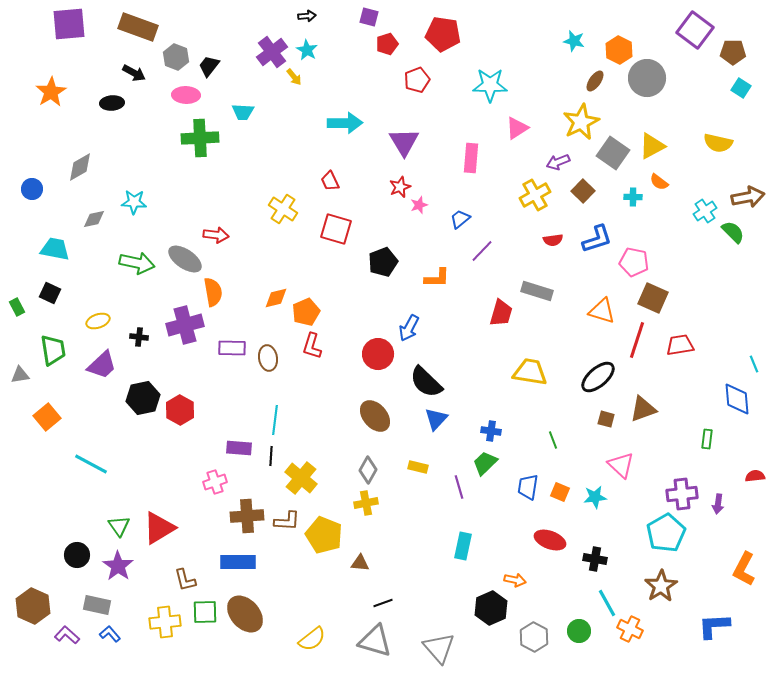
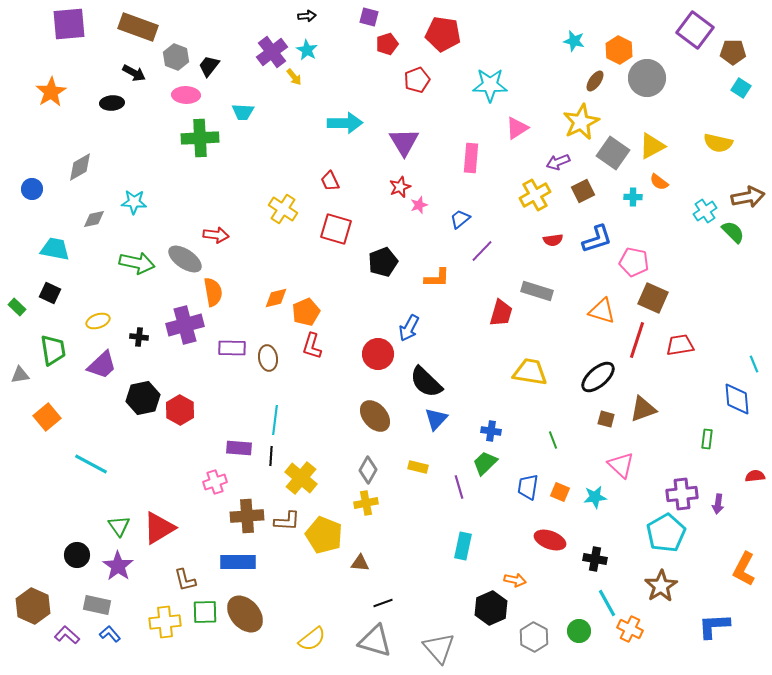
brown square at (583, 191): rotated 20 degrees clockwise
green rectangle at (17, 307): rotated 18 degrees counterclockwise
